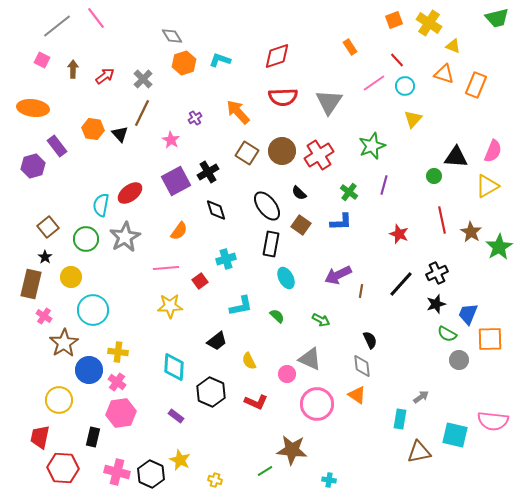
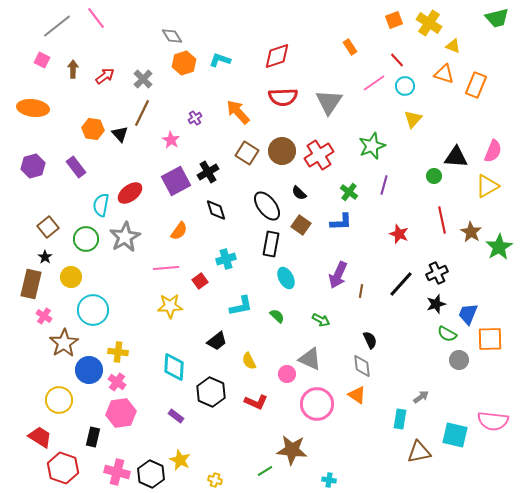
purple rectangle at (57, 146): moved 19 px right, 21 px down
purple arrow at (338, 275): rotated 40 degrees counterclockwise
red trapezoid at (40, 437): rotated 110 degrees clockwise
red hexagon at (63, 468): rotated 16 degrees clockwise
